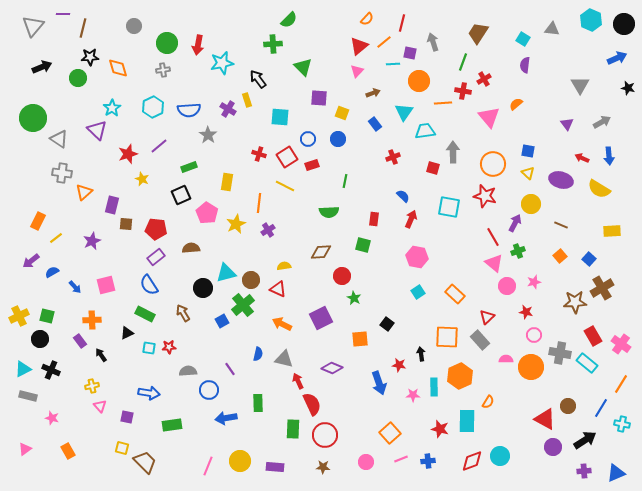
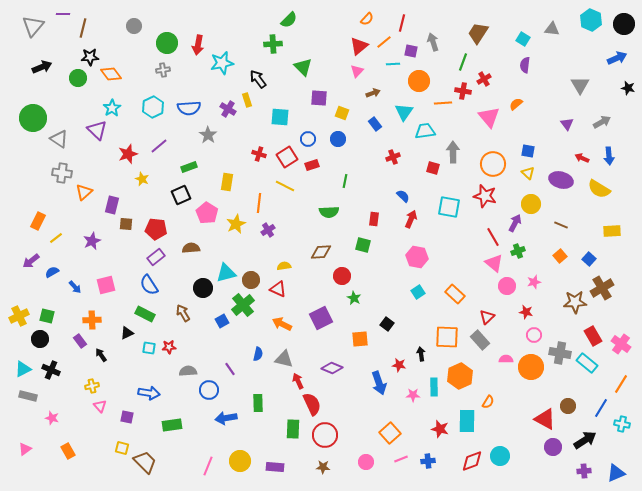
purple square at (410, 53): moved 1 px right, 2 px up
orange diamond at (118, 68): moved 7 px left, 6 px down; rotated 20 degrees counterclockwise
blue semicircle at (189, 110): moved 2 px up
